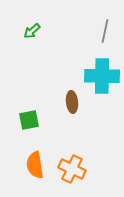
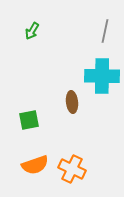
green arrow: rotated 18 degrees counterclockwise
orange semicircle: rotated 100 degrees counterclockwise
